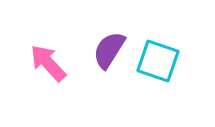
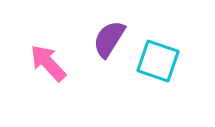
purple semicircle: moved 11 px up
